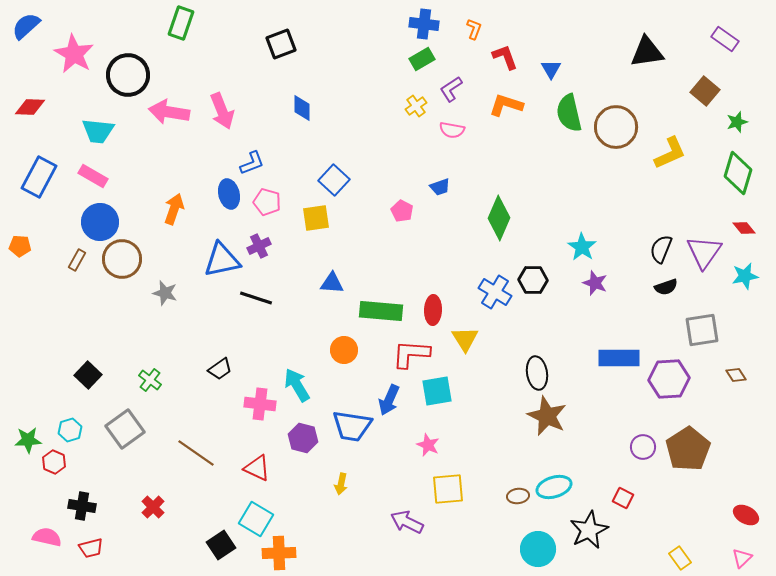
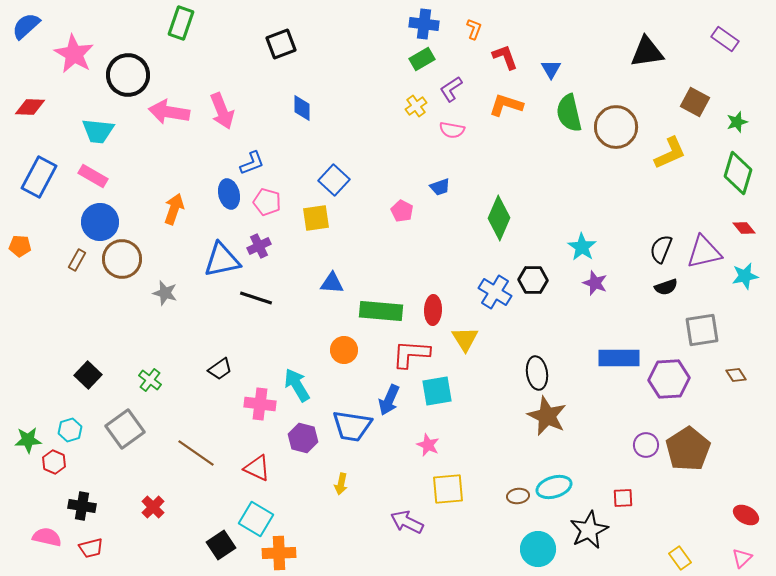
brown square at (705, 91): moved 10 px left, 11 px down; rotated 12 degrees counterclockwise
purple triangle at (704, 252): rotated 42 degrees clockwise
purple circle at (643, 447): moved 3 px right, 2 px up
red square at (623, 498): rotated 30 degrees counterclockwise
